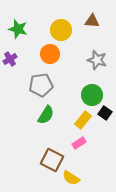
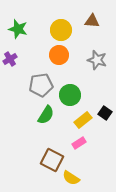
orange circle: moved 9 px right, 1 px down
green circle: moved 22 px left
yellow rectangle: rotated 12 degrees clockwise
